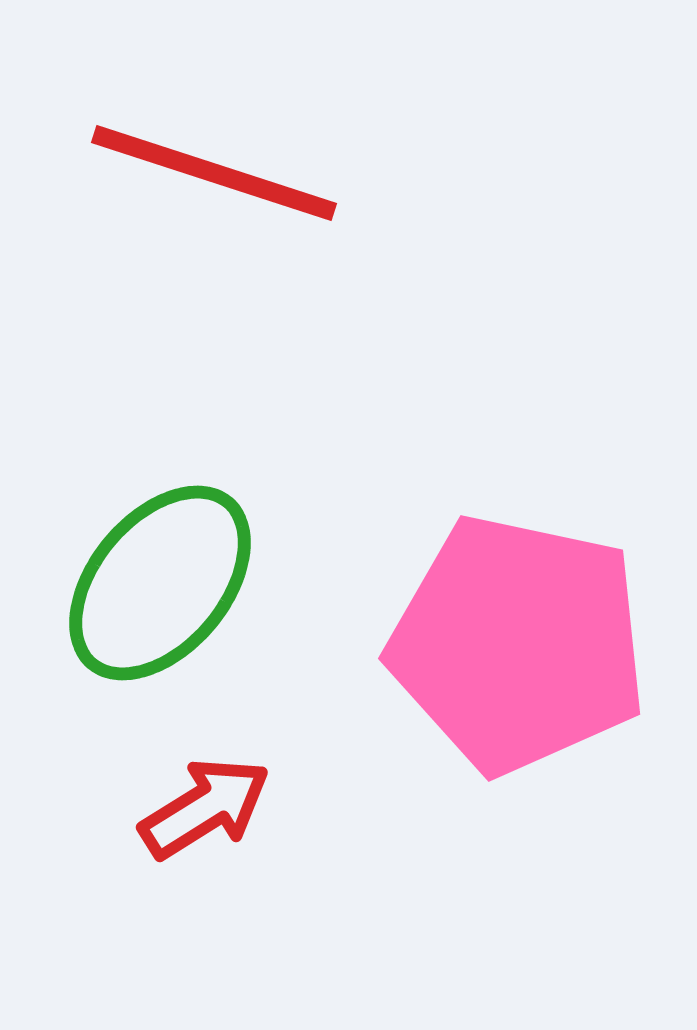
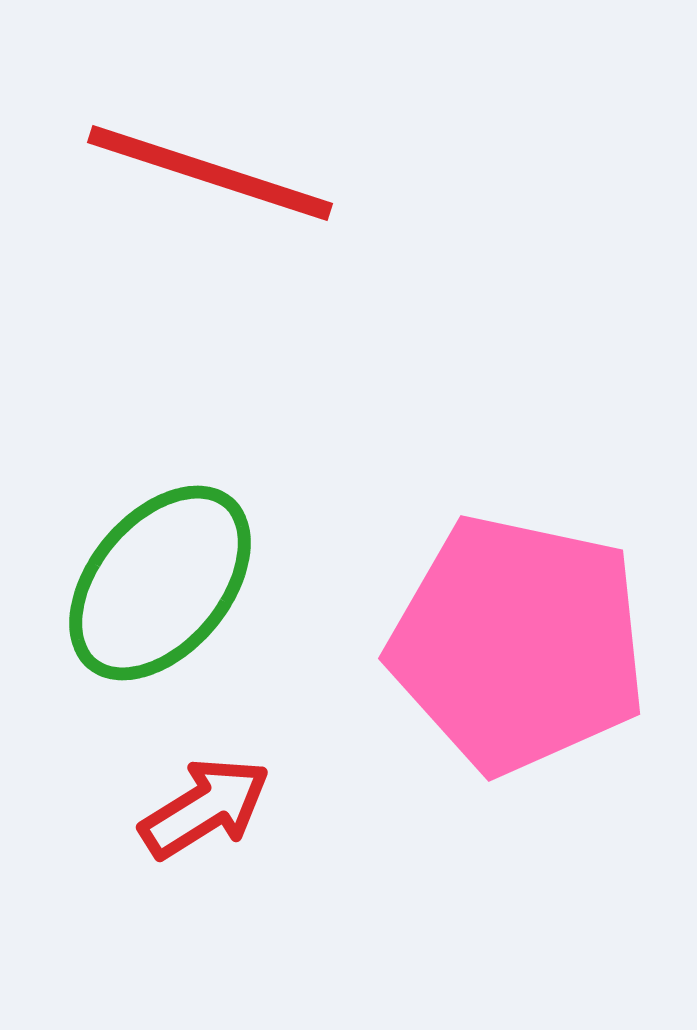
red line: moved 4 px left
